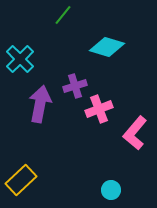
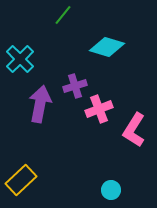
pink L-shape: moved 1 px left, 3 px up; rotated 8 degrees counterclockwise
